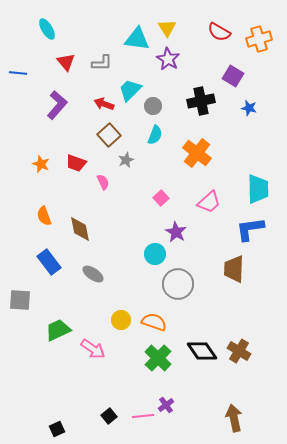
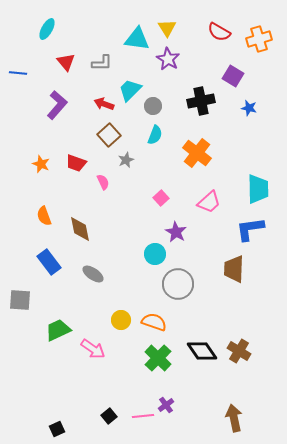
cyan ellipse at (47, 29): rotated 60 degrees clockwise
